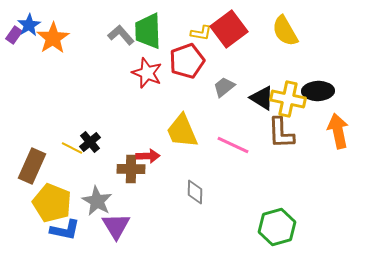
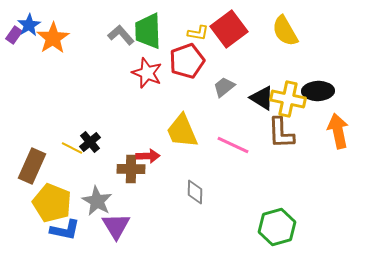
yellow L-shape: moved 3 px left
